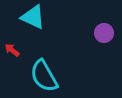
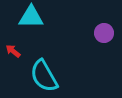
cyan triangle: moved 2 px left; rotated 24 degrees counterclockwise
red arrow: moved 1 px right, 1 px down
